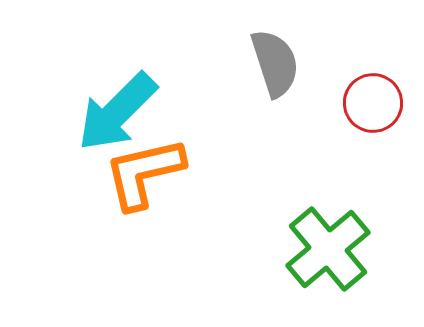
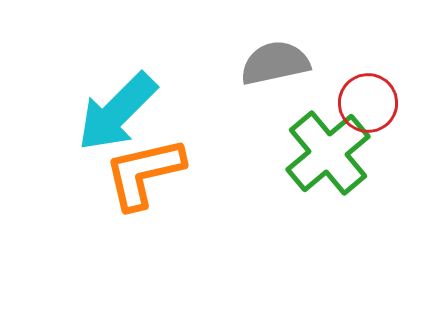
gray semicircle: rotated 84 degrees counterclockwise
red circle: moved 5 px left
green cross: moved 96 px up
